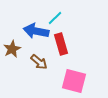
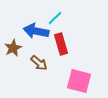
brown star: moved 1 px right, 1 px up
brown arrow: moved 1 px down
pink square: moved 5 px right
